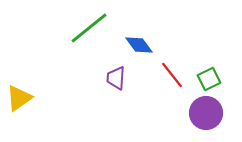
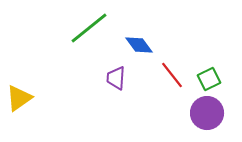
purple circle: moved 1 px right
